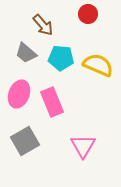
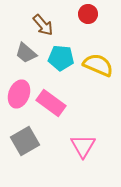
pink rectangle: moved 1 px left, 1 px down; rotated 32 degrees counterclockwise
